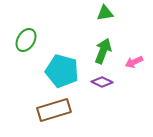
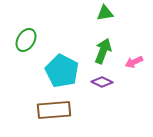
cyan pentagon: rotated 12 degrees clockwise
brown rectangle: rotated 12 degrees clockwise
